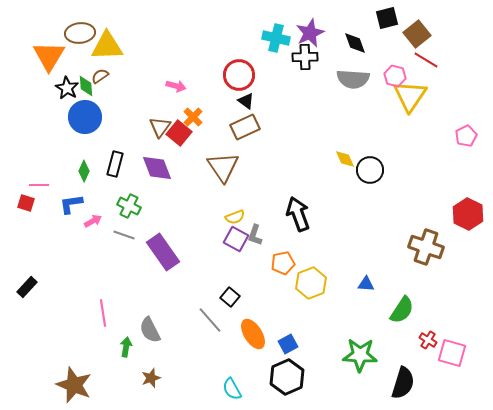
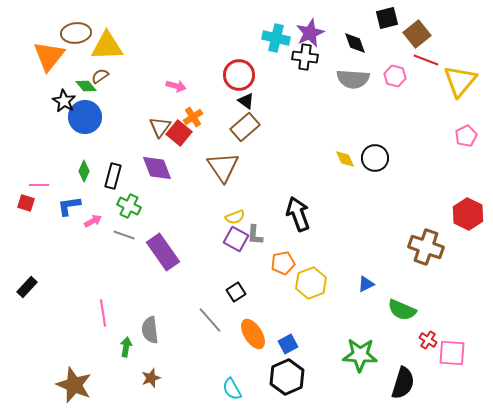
brown ellipse at (80, 33): moved 4 px left
orange triangle at (49, 56): rotated 8 degrees clockwise
black cross at (305, 57): rotated 10 degrees clockwise
red line at (426, 60): rotated 10 degrees counterclockwise
green diamond at (86, 86): rotated 35 degrees counterclockwise
black star at (67, 88): moved 3 px left, 13 px down
yellow triangle at (410, 96): moved 50 px right, 15 px up; rotated 6 degrees clockwise
orange cross at (193, 117): rotated 12 degrees clockwise
brown rectangle at (245, 127): rotated 16 degrees counterclockwise
black rectangle at (115, 164): moved 2 px left, 12 px down
black circle at (370, 170): moved 5 px right, 12 px up
blue L-shape at (71, 204): moved 2 px left, 2 px down
gray L-shape at (255, 235): rotated 15 degrees counterclockwise
blue triangle at (366, 284): rotated 30 degrees counterclockwise
black square at (230, 297): moved 6 px right, 5 px up; rotated 18 degrees clockwise
green semicircle at (402, 310): rotated 80 degrees clockwise
gray semicircle at (150, 330): rotated 20 degrees clockwise
pink square at (452, 353): rotated 12 degrees counterclockwise
